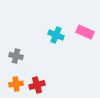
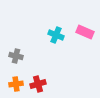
red cross: moved 1 px right, 1 px up
